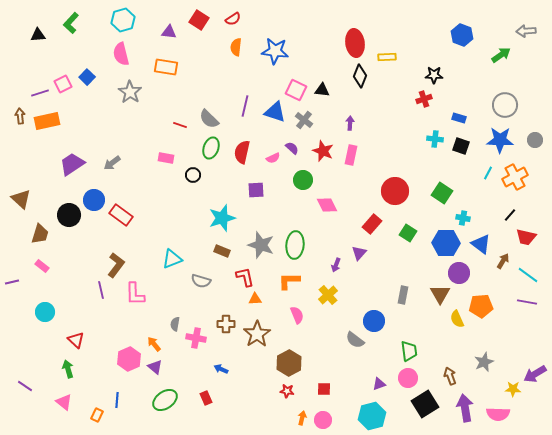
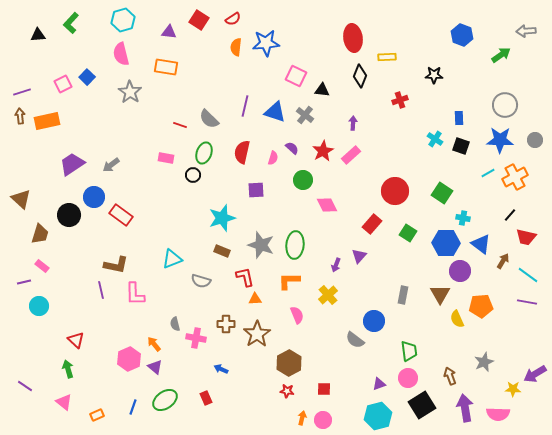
red ellipse at (355, 43): moved 2 px left, 5 px up
blue star at (275, 51): moved 9 px left, 8 px up; rotated 12 degrees counterclockwise
pink square at (296, 90): moved 14 px up
purple line at (40, 93): moved 18 px left, 1 px up
red cross at (424, 99): moved 24 px left, 1 px down
blue rectangle at (459, 118): rotated 72 degrees clockwise
gray cross at (304, 120): moved 1 px right, 5 px up
purple arrow at (350, 123): moved 3 px right
cyan cross at (435, 139): rotated 28 degrees clockwise
green ellipse at (211, 148): moved 7 px left, 5 px down
red star at (323, 151): rotated 20 degrees clockwise
pink rectangle at (351, 155): rotated 36 degrees clockwise
pink semicircle at (273, 158): rotated 48 degrees counterclockwise
gray arrow at (112, 163): moved 1 px left, 2 px down
cyan line at (488, 173): rotated 32 degrees clockwise
blue circle at (94, 200): moved 3 px up
purple triangle at (359, 253): moved 3 px down
brown L-shape at (116, 265): rotated 65 degrees clockwise
purple circle at (459, 273): moved 1 px right, 2 px up
purple line at (12, 282): moved 12 px right
cyan circle at (45, 312): moved 6 px left, 6 px up
gray semicircle at (175, 324): rotated 24 degrees counterclockwise
blue line at (117, 400): moved 16 px right, 7 px down; rotated 14 degrees clockwise
black square at (425, 404): moved 3 px left, 1 px down
orange rectangle at (97, 415): rotated 40 degrees clockwise
cyan hexagon at (372, 416): moved 6 px right
